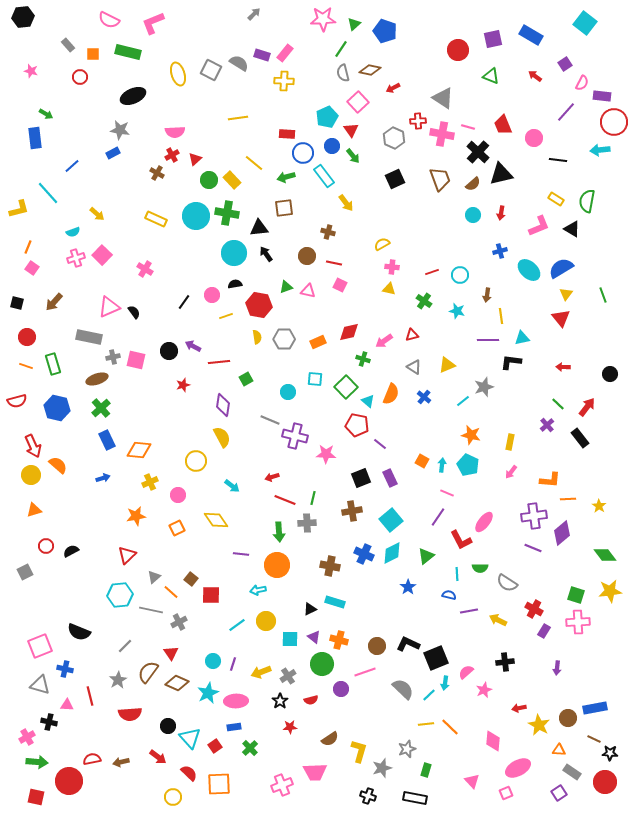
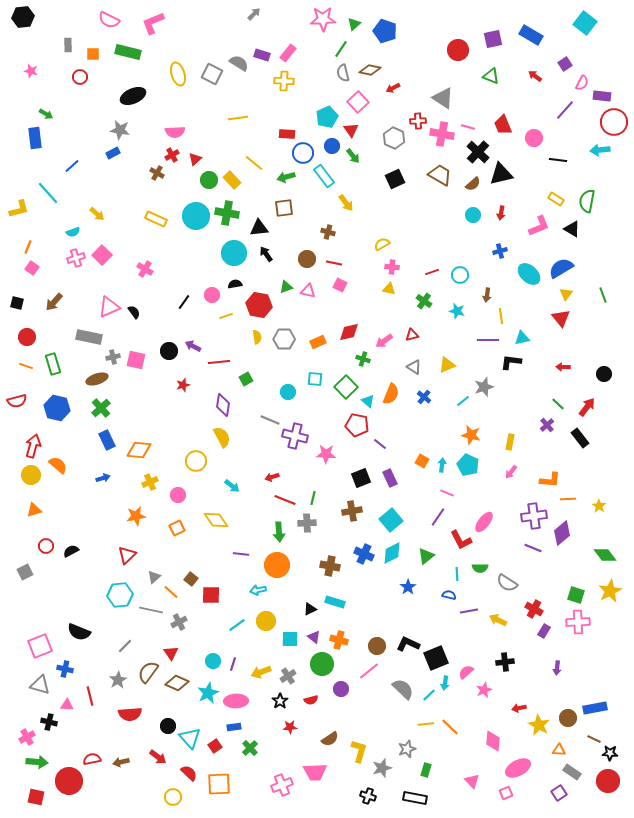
gray rectangle at (68, 45): rotated 40 degrees clockwise
pink rectangle at (285, 53): moved 3 px right
gray square at (211, 70): moved 1 px right, 4 px down
purple line at (566, 112): moved 1 px left, 2 px up
brown trapezoid at (440, 179): moved 4 px up; rotated 40 degrees counterclockwise
brown circle at (307, 256): moved 3 px down
cyan ellipse at (529, 270): moved 4 px down
black circle at (610, 374): moved 6 px left
red arrow at (33, 446): rotated 140 degrees counterclockwise
yellow star at (610, 591): rotated 20 degrees counterclockwise
pink line at (365, 672): moved 4 px right, 1 px up; rotated 20 degrees counterclockwise
red circle at (605, 782): moved 3 px right, 1 px up
